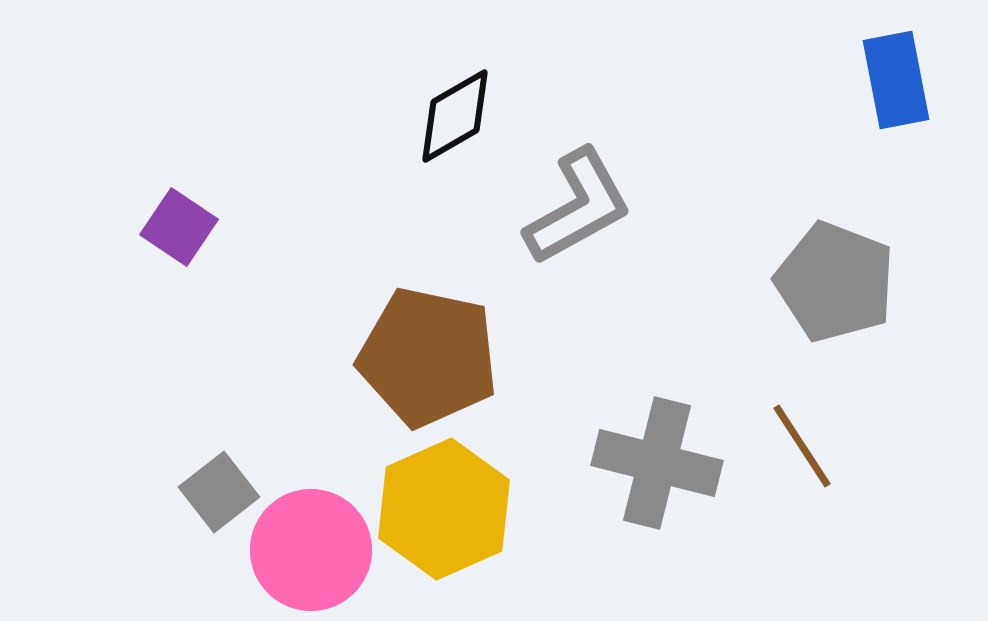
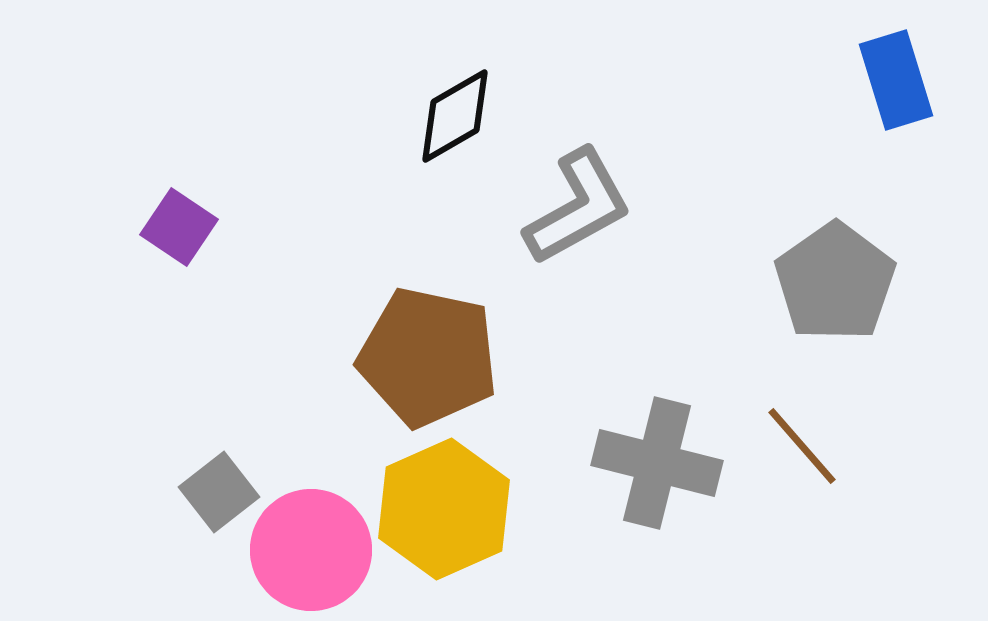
blue rectangle: rotated 6 degrees counterclockwise
gray pentagon: rotated 16 degrees clockwise
brown line: rotated 8 degrees counterclockwise
